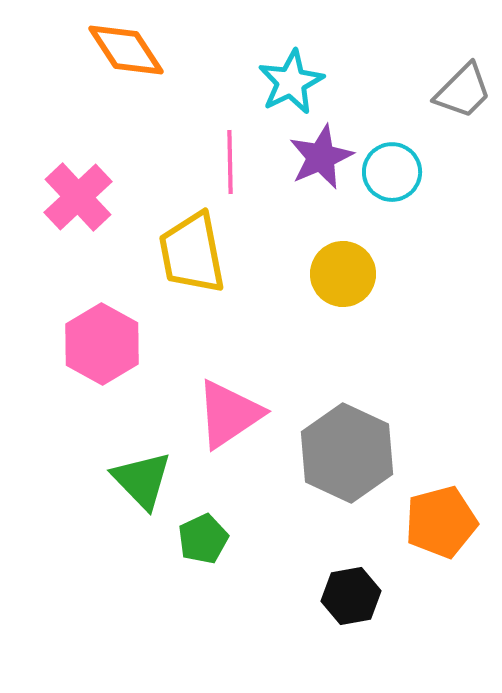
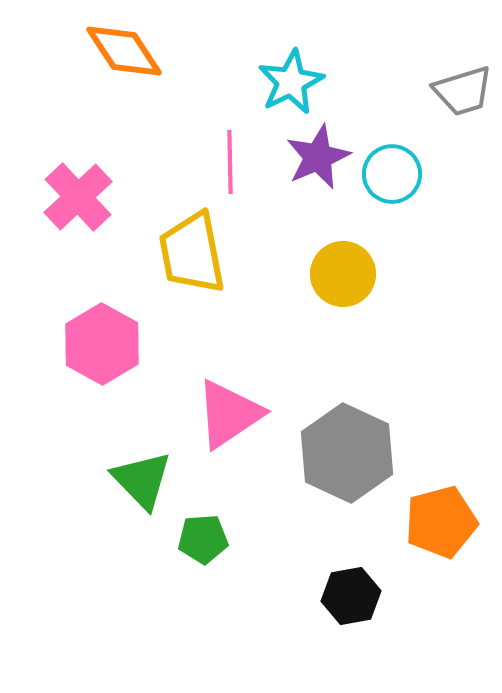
orange diamond: moved 2 px left, 1 px down
gray trapezoid: rotated 28 degrees clockwise
purple star: moved 3 px left
cyan circle: moved 2 px down
green pentagon: rotated 21 degrees clockwise
